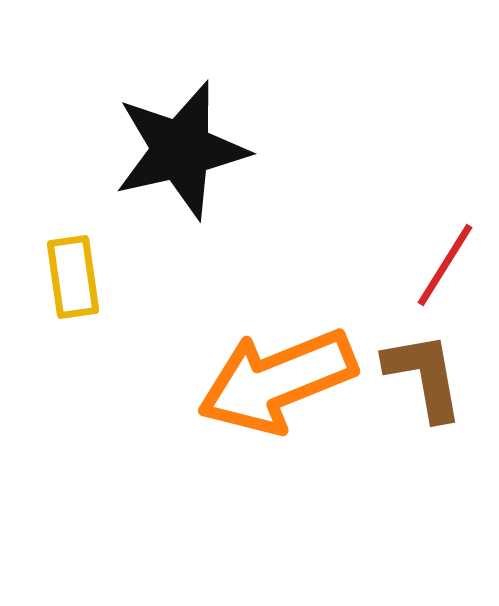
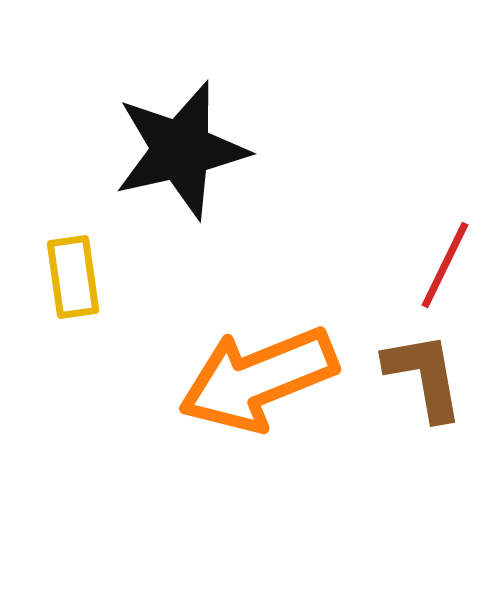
red line: rotated 6 degrees counterclockwise
orange arrow: moved 19 px left, 2 px up
